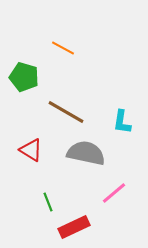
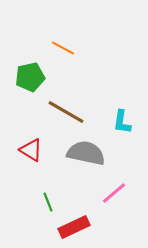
green pentagon: moved 6 px right; rotated 28 degrees counterclockwise
